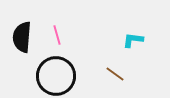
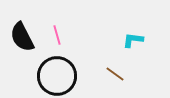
black semicircle: rotated 32 degrees counterclockwise
black circle: moved 1 px right
